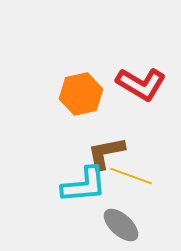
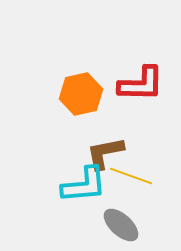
red L-shape: rotated 30 degrees counterclockwise
brown L-shape: moved 1 px left
